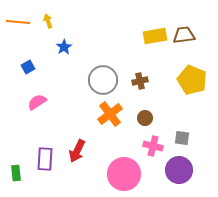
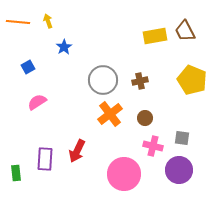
brown trapezoid: moved 1 px right, 4 px up; rotated 110 degrees counterclockwise
